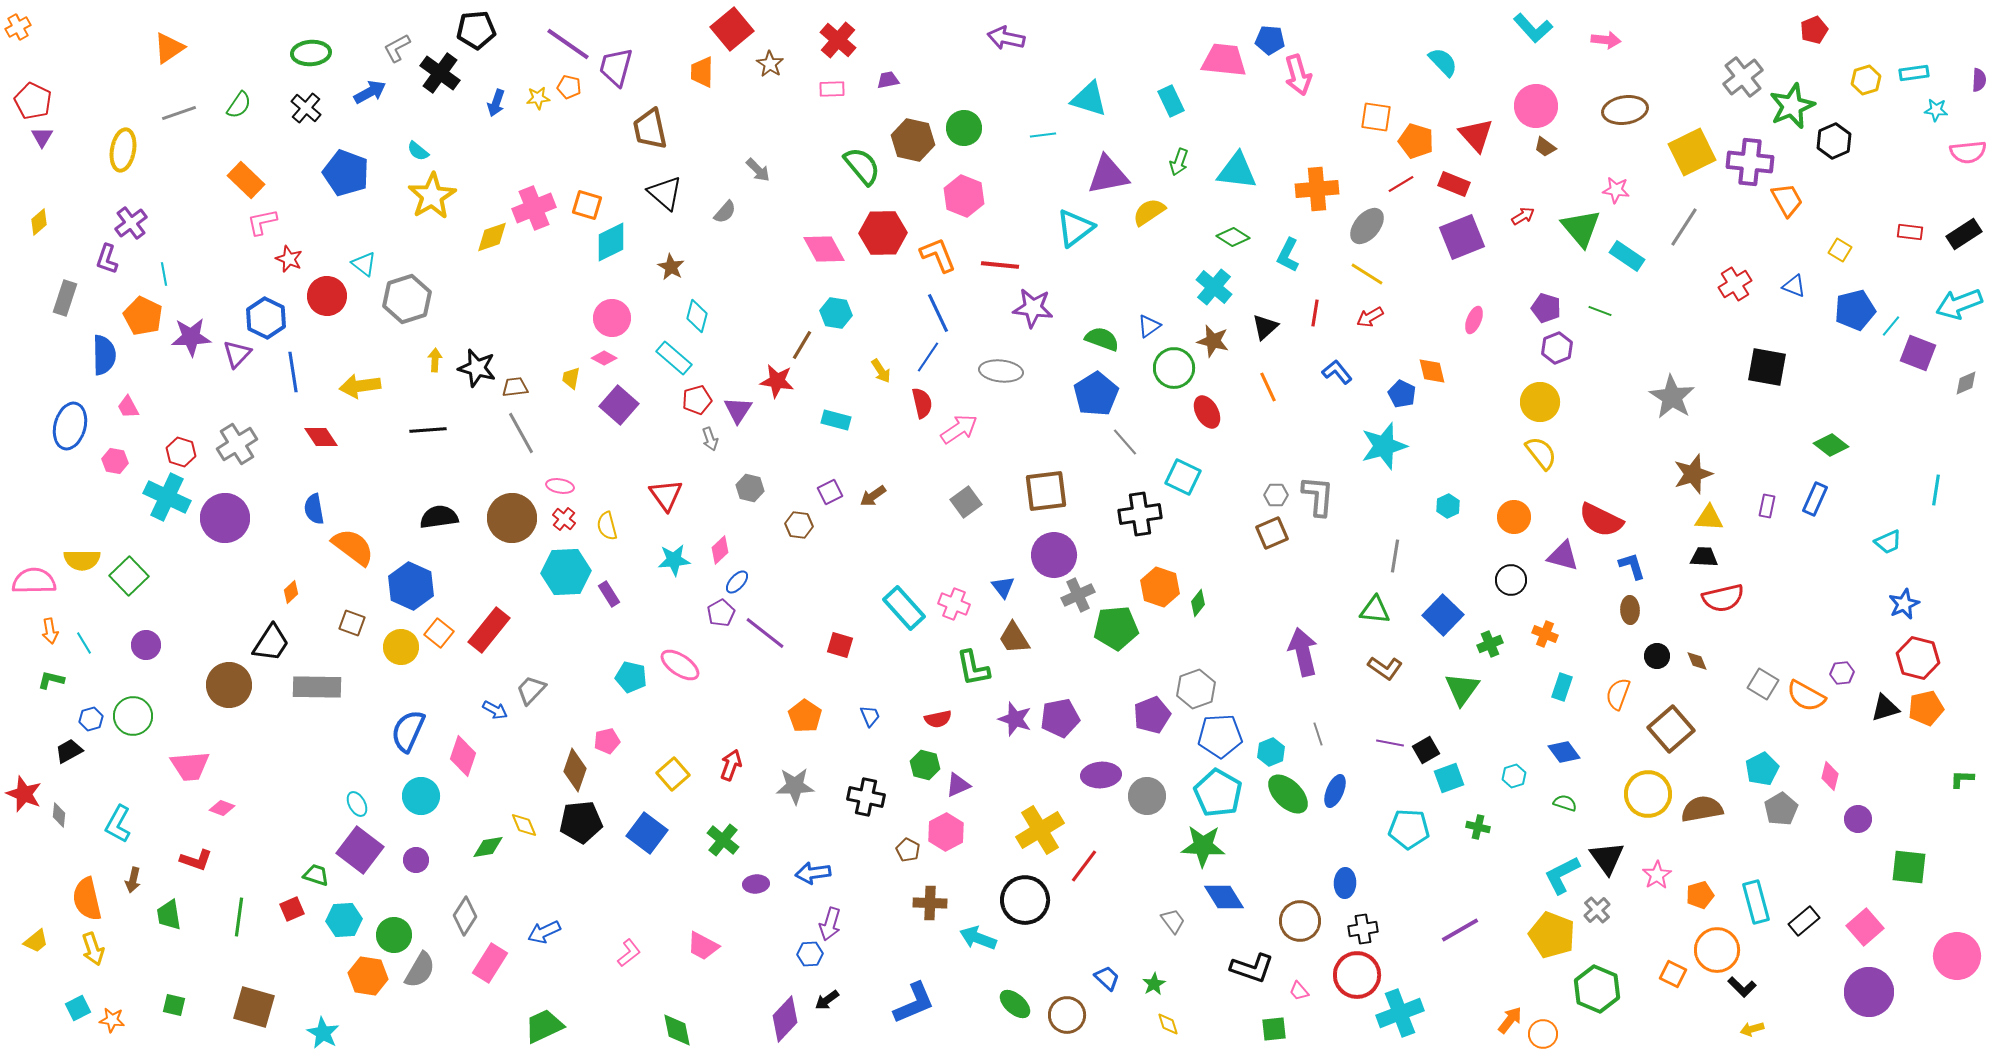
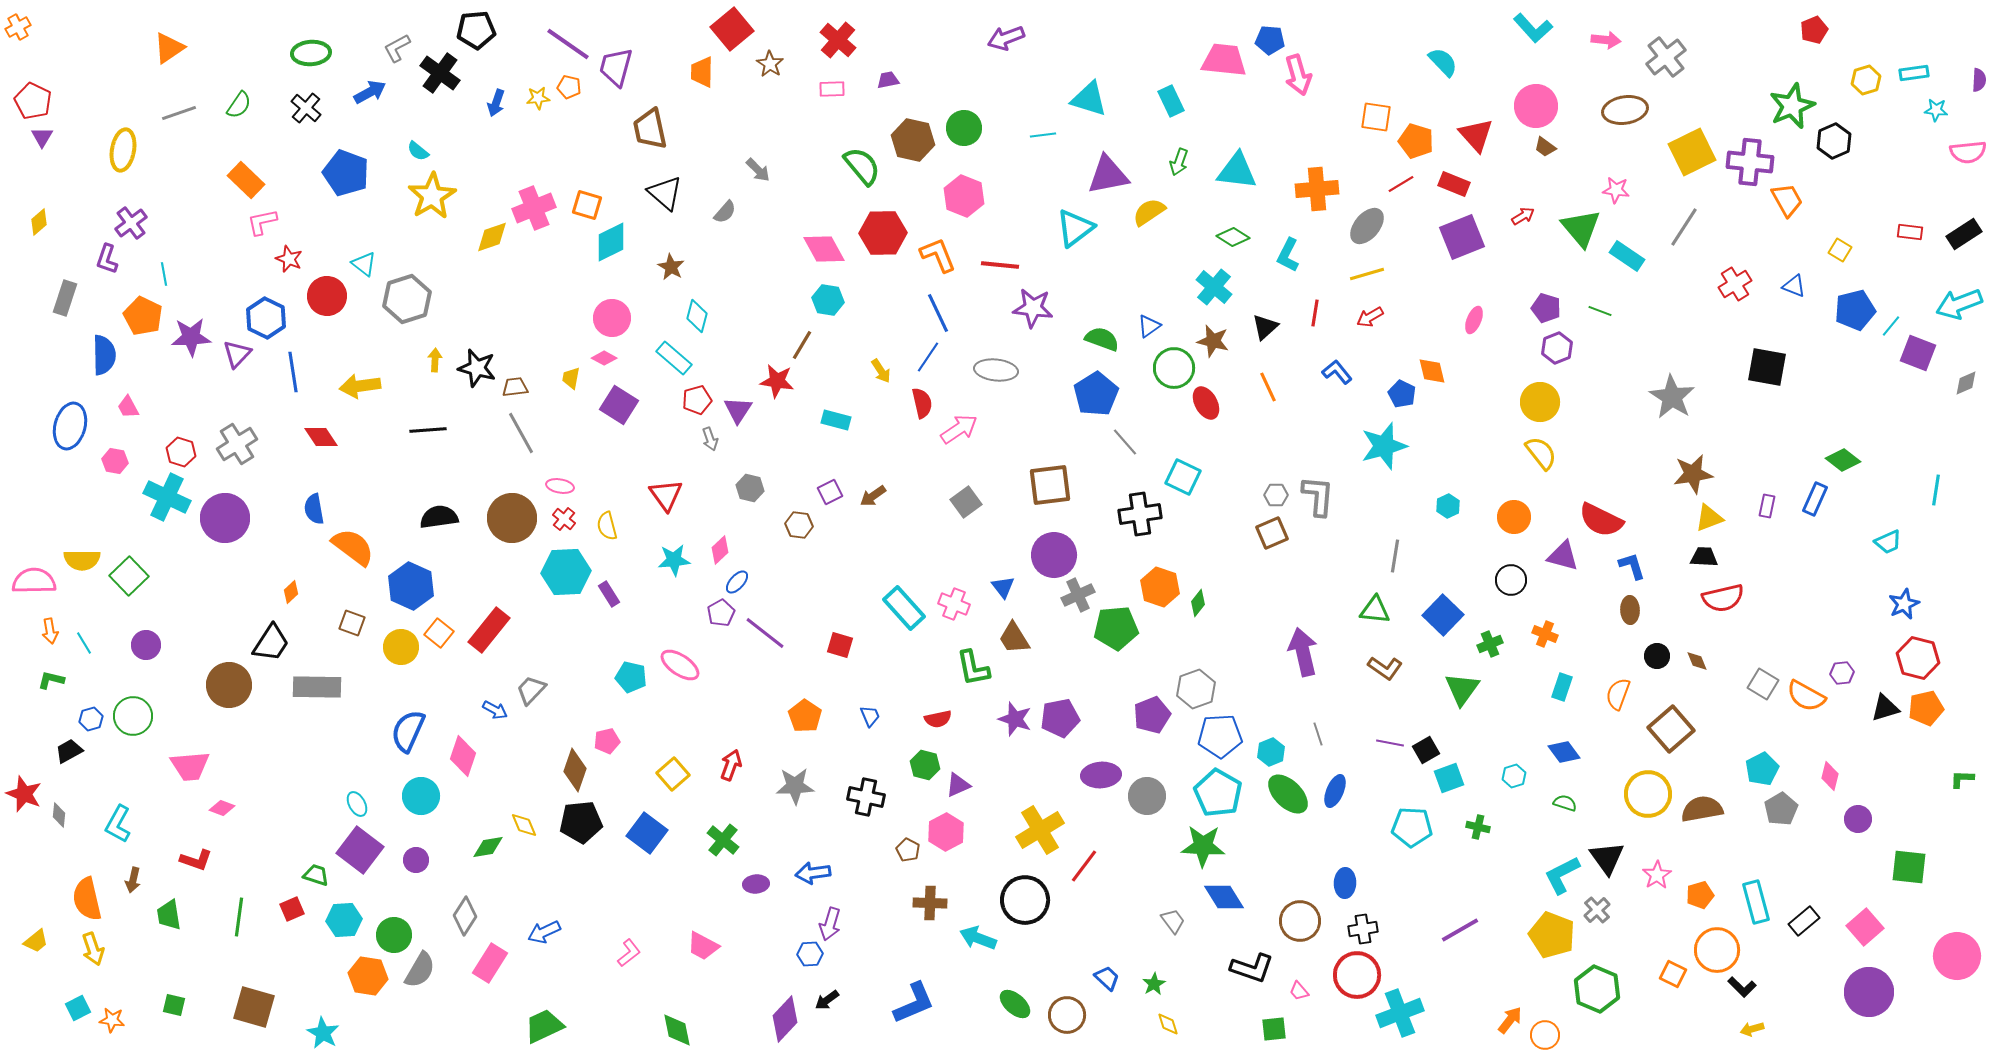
purple arrow at (1006, 38): rotated 33 degrees counterclockwise
gray cross at (1743, 77): moved 77 px left, 20 px up
yellow line at (1367, 274): rotated 48 degrees counterclockwise
cyan hexagon at (836, 313): moved 8 px left, 13 px up
gray ellipse at (1001, 371): moved 5 px left, 1 px up
purple square at (619, 405): rotated 9 degrees counterclockwise
red ellipse at (1207, 412): moved 1 px left, 9 px up
green diamond at (1831, 445): moved 12 px right, 15 px down
brown star at (1693, 474): rotated 9 degrees clockwise
brown square at (1046, 491): moved 4 px right, 6 px up
yellow triangle at (1709, 518): rotated 24 degrees counterclockwise
cyan pentagon at (1409, 829): moved 3 px right, 2 px up
orange circle at (1543, 1034): moved 2 px right, 1 px down
